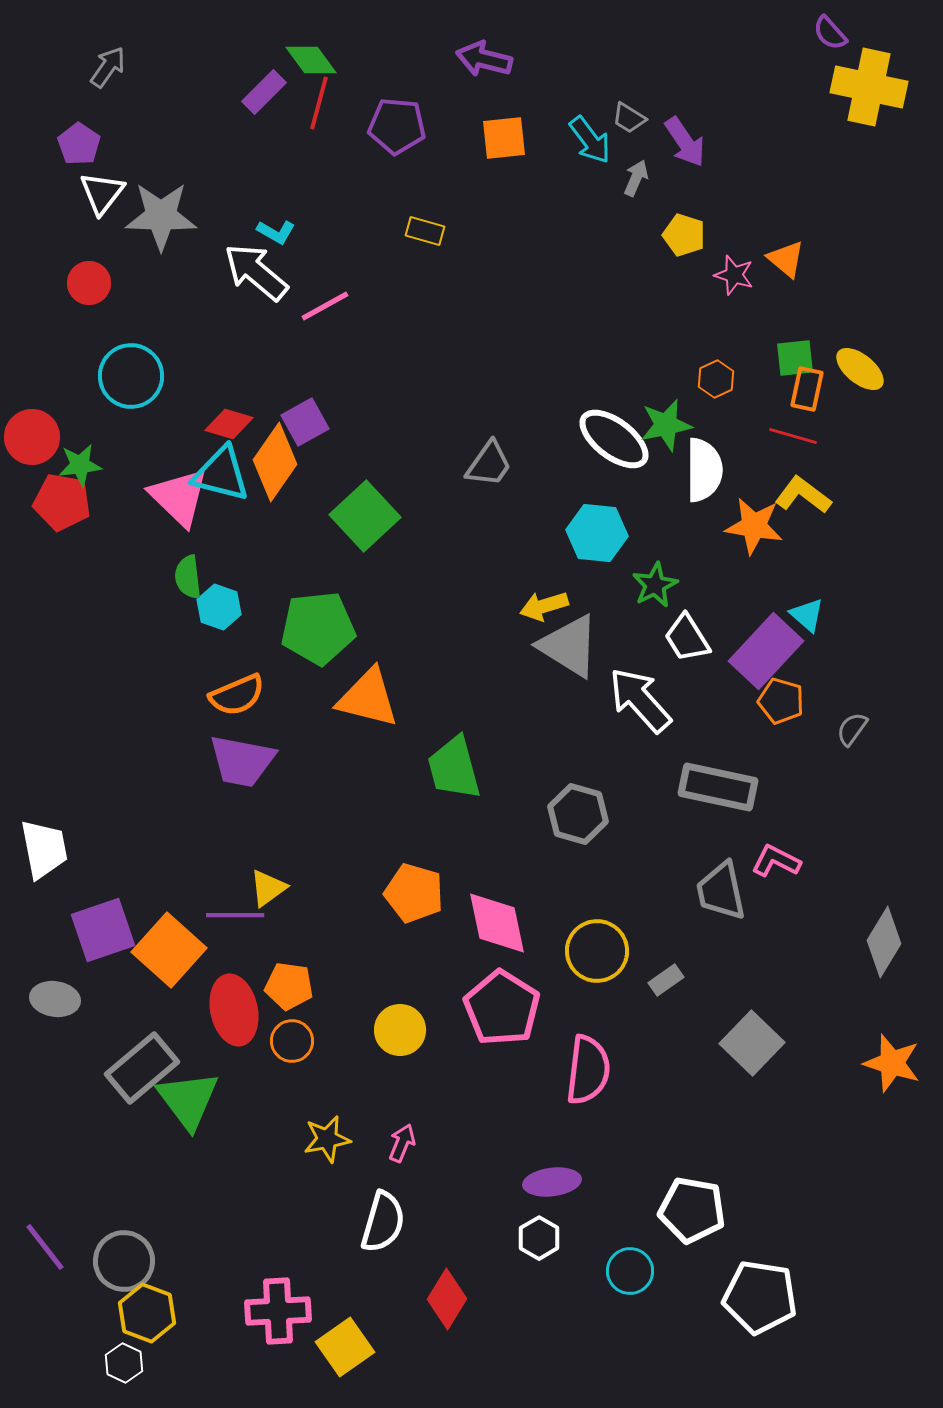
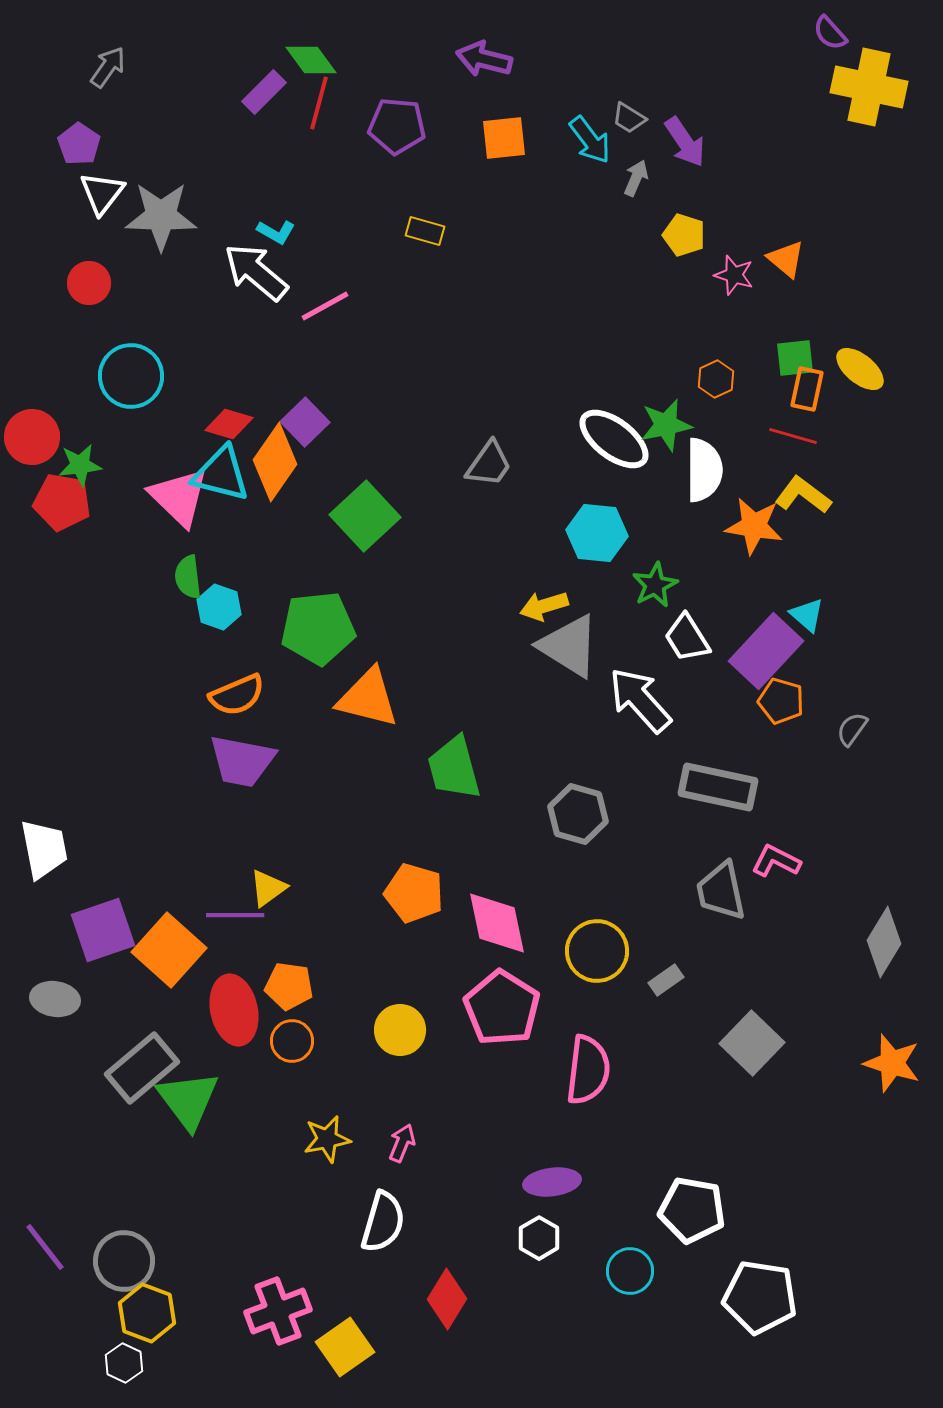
purple square at (305, 422): rotated 15 degrees counterclockwise
pink cross at (278, 1311): rotated 18 degrees counterclockwise
